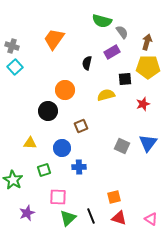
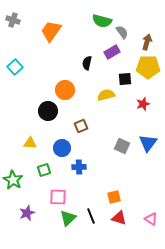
orange trapezoid: moved 3 px left, 8 px up
gray cross: moved 1 px right, 26 px up
